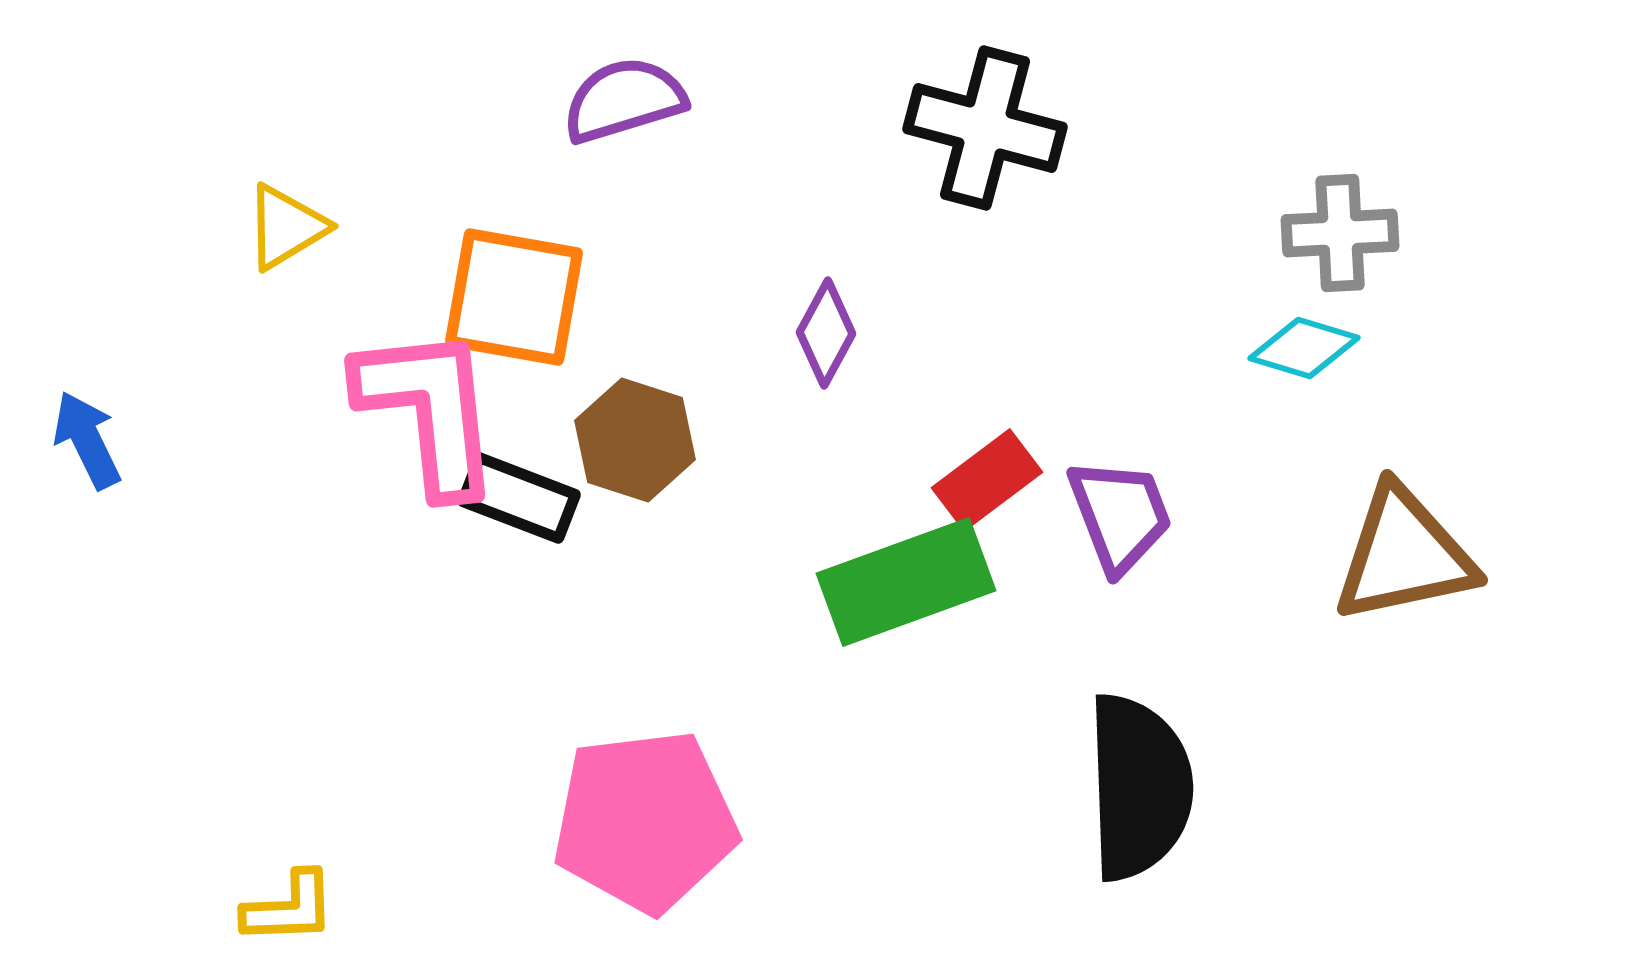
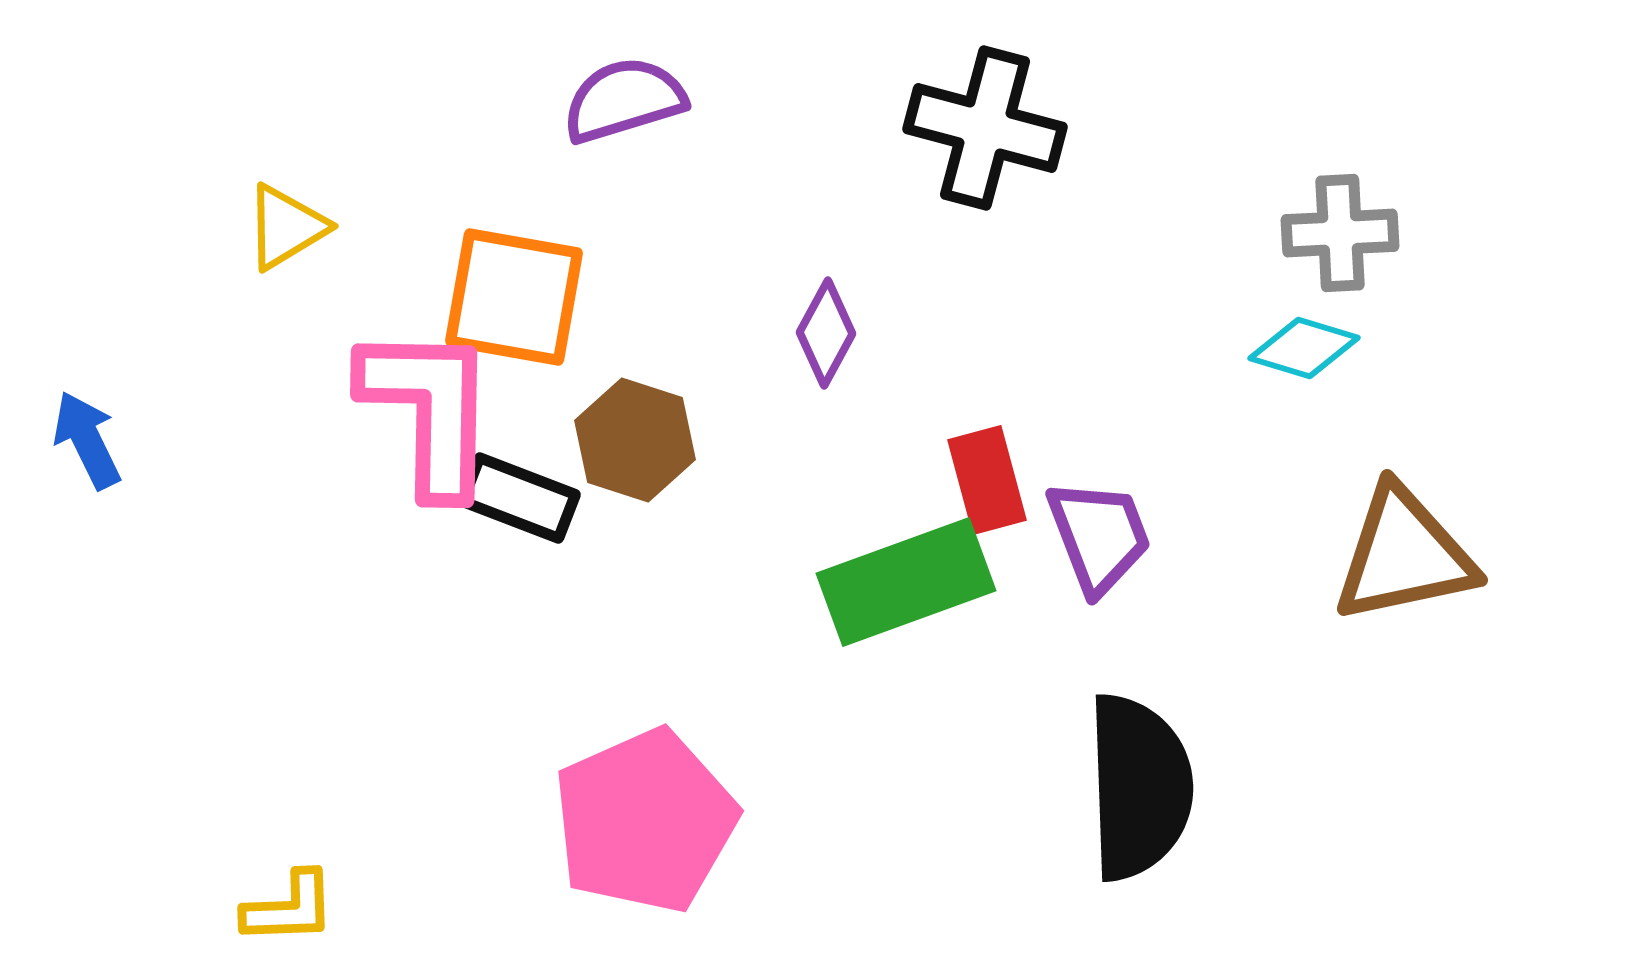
pink L-shape: rotated 7 degrees clockwise
red rectangle: rotated 68 degrees counterclockwise
purple trapezoid: moved 21 px left, 21 px down
pink pentagon: rotated 17 degrees counterclockwise
